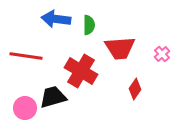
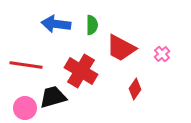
blue arrow: moved 5 px down
green semicircle: moved 3 px right
red trapezoid: moved 1 px right; rotated 32 degrees clockwise
red line: moved 9 px down
